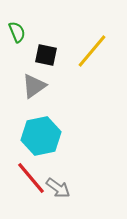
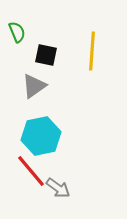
yellow line: rotated 36 degrees counterclockwise
red line: moved 7 px up
